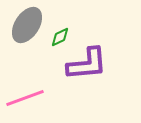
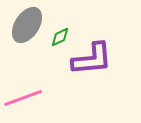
purple L-shape: moved 5 px right, 5 px up
pink line: moved 2 px left
